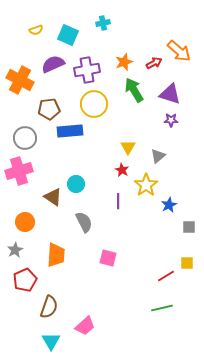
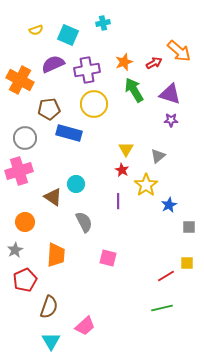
blue rectangle: moved 1 px left, 2 px down; rotated 20 degrees clockwise
yellow triangle: moved 2 px left, 2 px down
